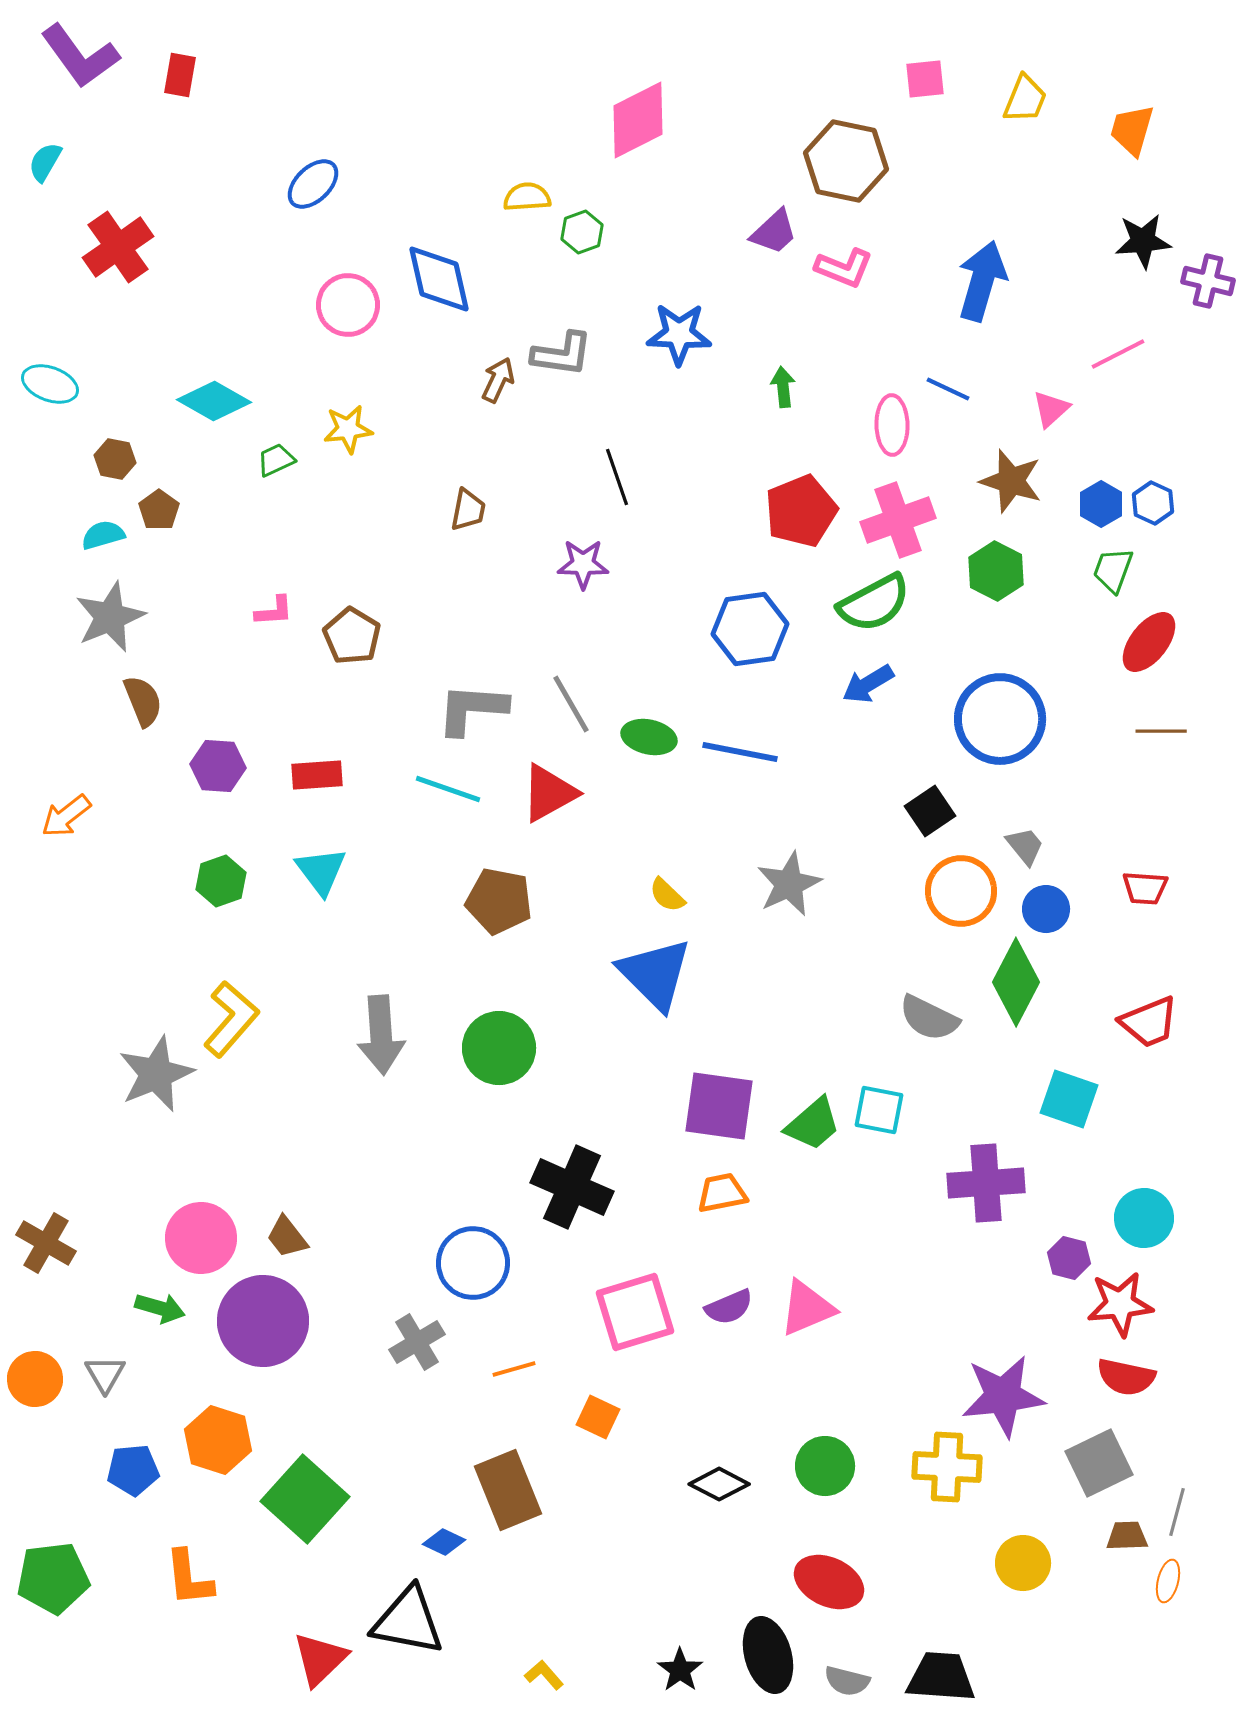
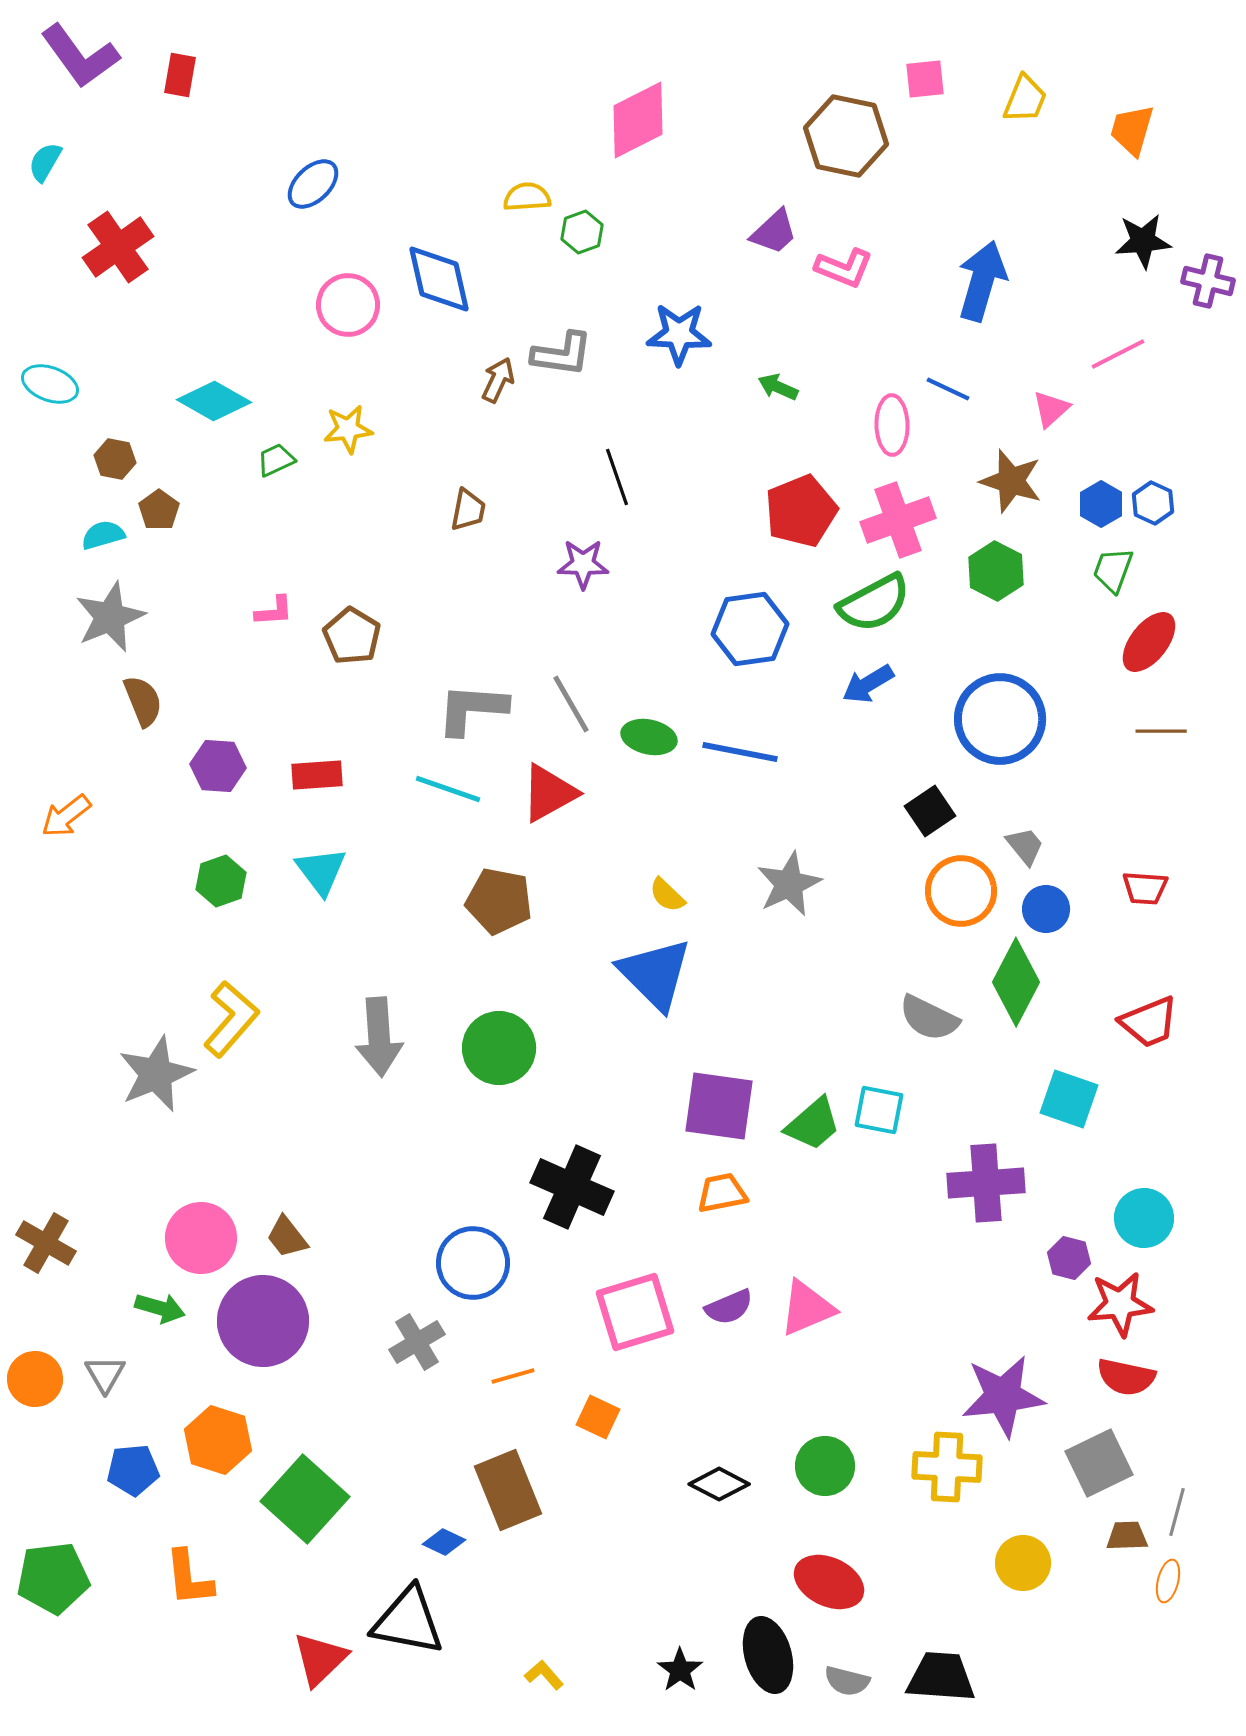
brown hexagon at (846, 161): moved 25 px up
green arrow at (783, 387): moved 5 px left; rotated 60 degrees counterclockwise
gray arrow at (381, 1035): moved 2 px left, 2 px down
orange line at (514, 1369): moved 1 px left, 7 px down
